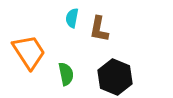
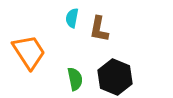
green semicircle: moved 9 px right, 5 px down
